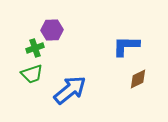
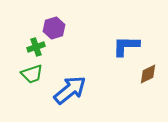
purple hexagon: moved 2 px right, 2 px up; rotated 15 degrees counterclockwise
green cross: moved 1 px right, 1 px up
brown diamond: moved 10 px right, 5 px up
